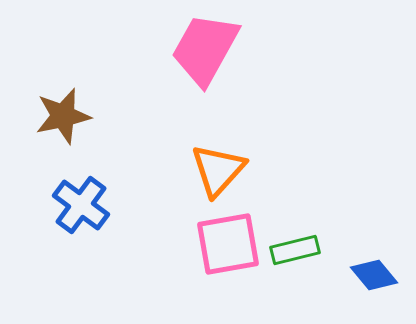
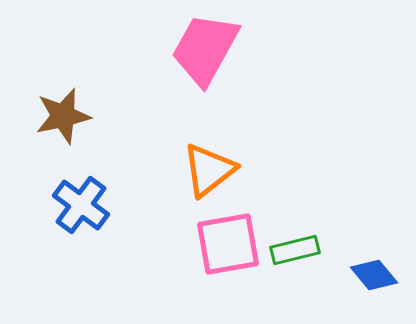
orange triangle: moved 9 px left; rotated 10 degrees clockwise
